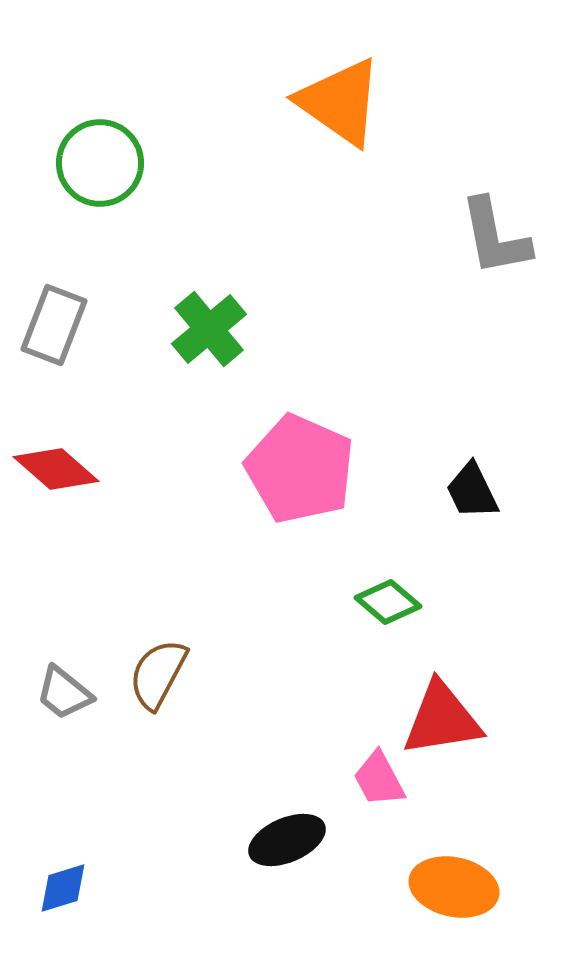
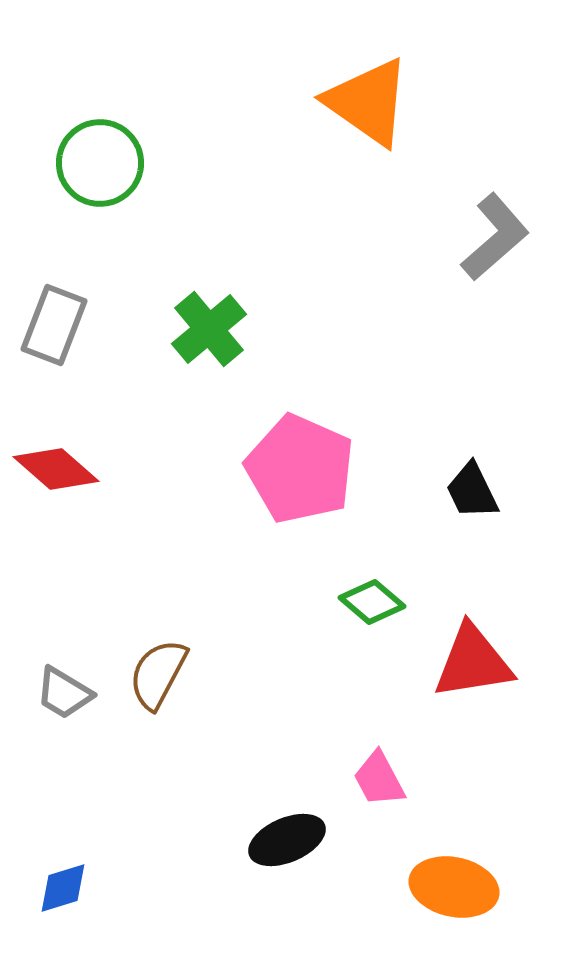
orange triangle: moved 28 px right
gray L-shape: rotated 120 degrees counterclockwise
green diamond: moved 16 px left
gray trapezoid: rotated 8 degrees counterclockwise
red triangle: moved 31 px right, 57 px up
